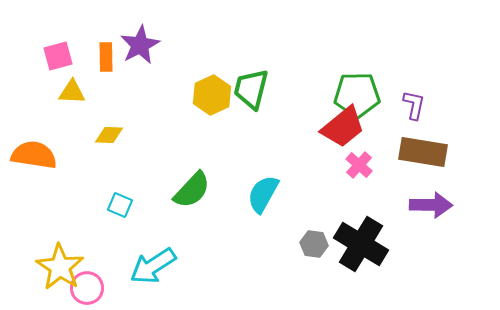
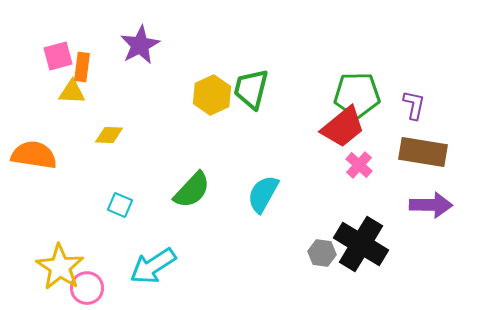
orange rectangle: moved 24 px left, 10 px down; rotated 8 degrees clockwise
gray hexagon: moved 8 px right, 9 px down
